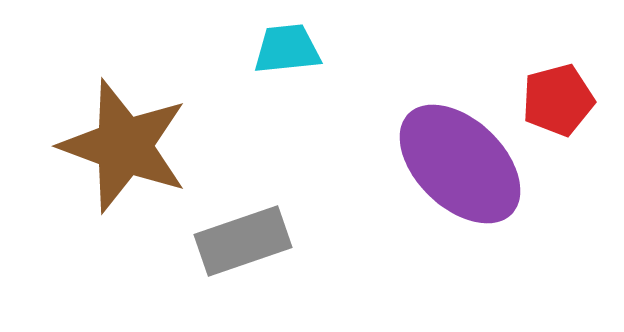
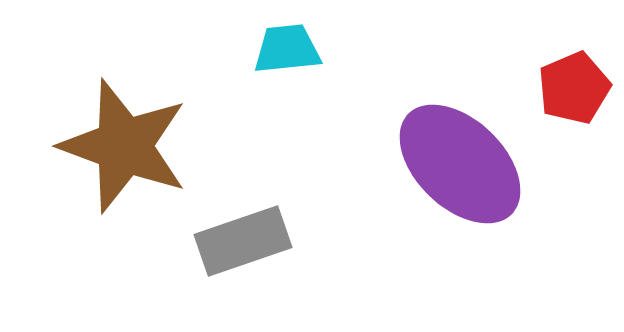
red pentagon: moved 16 px right, 12 px up; rotated 8 degrees counterclockwise
